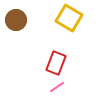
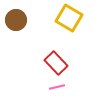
red rectangle: rotated 65 degrees counterclockwise
pink line: rotated 21 degrees clockwise
